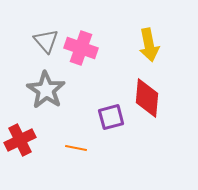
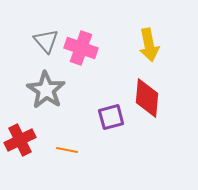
orange line: moved 9 px left, 2 px down
